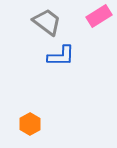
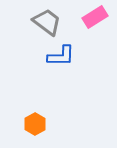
pink rectangle: moved 4 px left, 1 px down
orange hexagon: moved 5 px right
